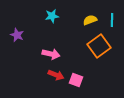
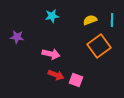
purple star: moved 2 px down; rotated 16 degrees counterclockwise
